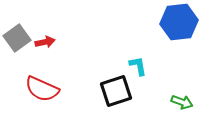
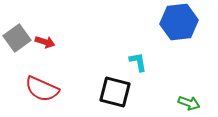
red arrow: rotated 30 degrees clockwise
cyan L-shape: moved 4 px up
black square: moved 1 px left, 1 px down; rotated 32 degrees clockwise
green arrow: moved 7 px right, 1 px down
